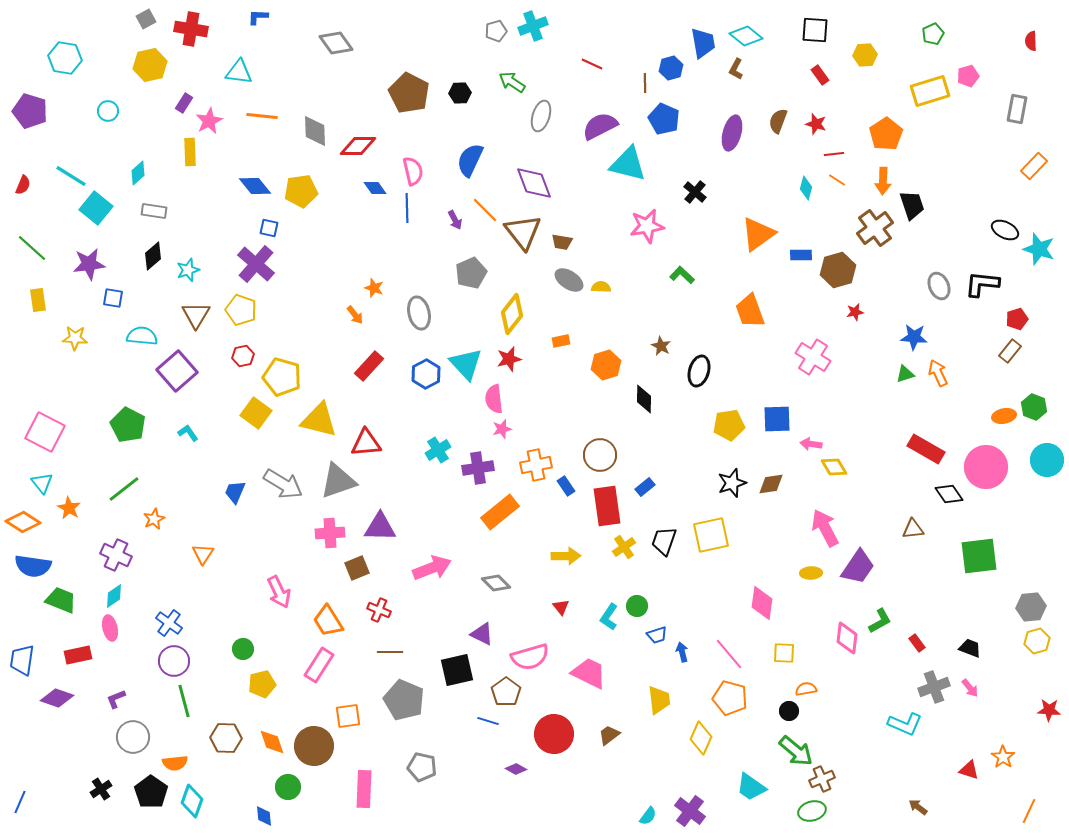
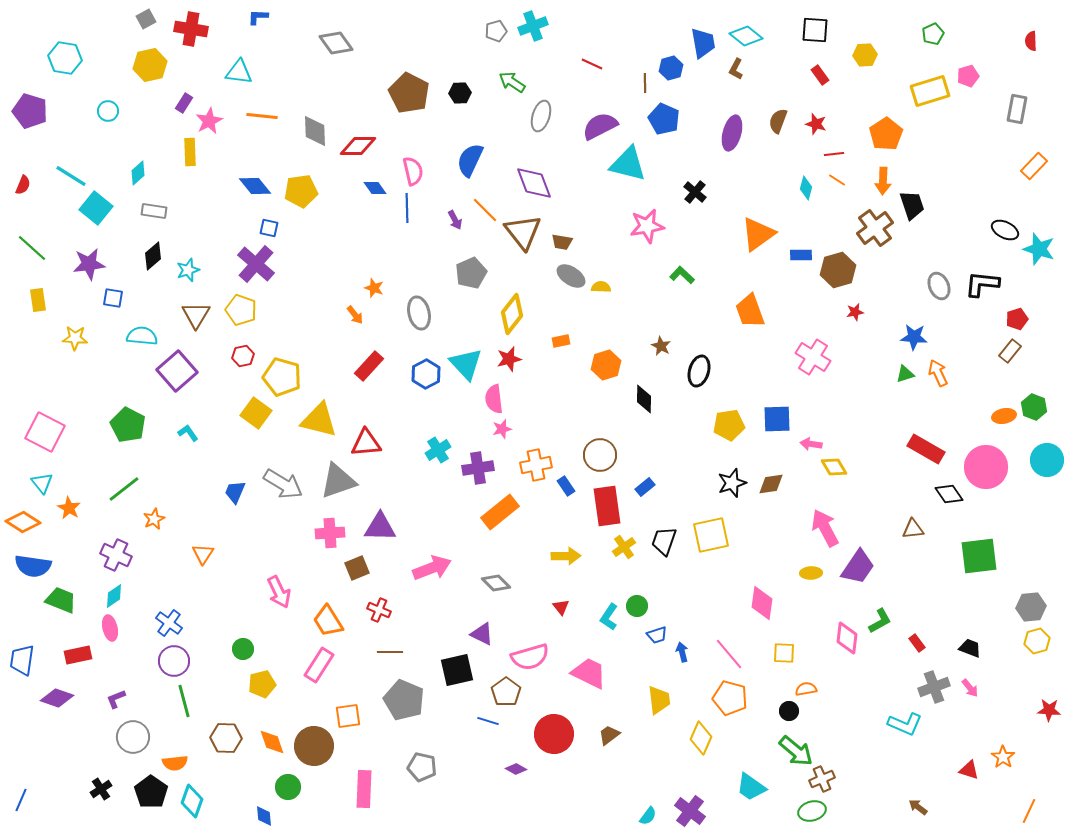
gray ellipse at (569, 280): moved 2 px right, 4 px up
blue line at (20, 802): moved 1 px right, 2 px up
